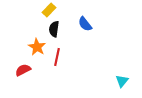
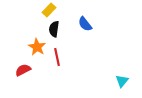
red line: rotated 24 degrees counterclockwise
